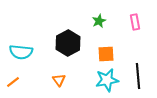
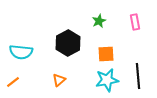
orange triangle: rotated 24 degrees clockwise
